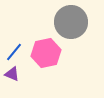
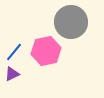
pink hexagon: moved 2 px up
purple triangle: rotated 49 degrees counterclockwise
